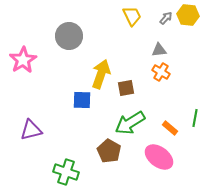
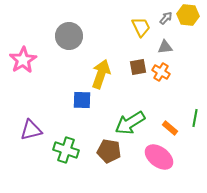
yellow trapezoid: moved 9 px right, 11 px down
gray triangle: moved 6 px right, 3 px up
brown square: moved 12 px right, 21 px up
brown pentagon: rotated 20 degrees counterclockwise
green cross: moved 22 px up
